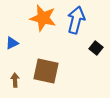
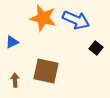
blue arrow: rotated 100 degrees clockwise
blue triangle: moved 1 px up
